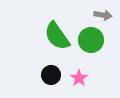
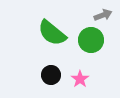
gray arrow: rotated 30 degrees counterclockwise
green semicircle: moved 5 px left, 3 px up; rotated 16 degrees counterclockwise
pink star: moved 1 px right, 1 px down
